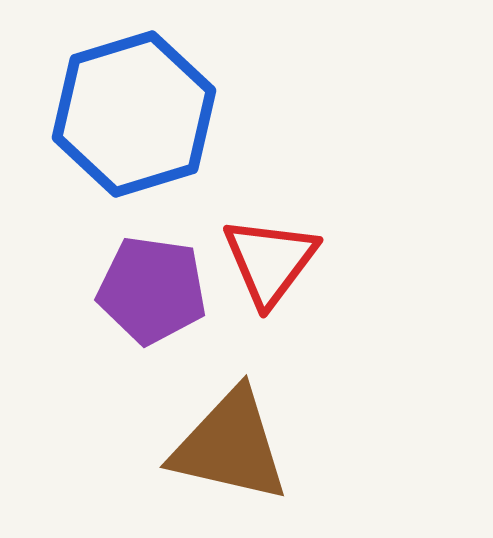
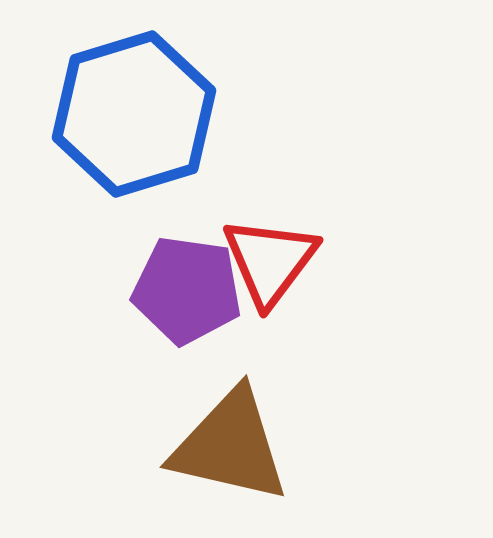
purple pentagon: moved 35 px right
